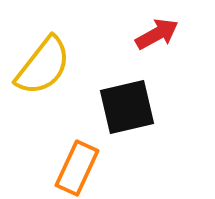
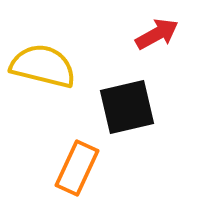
yellow semicircle: rotated 114 degrees counterclockwise
